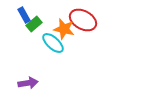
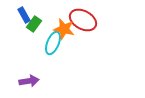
green rectangle: rotated 14 degrees counterclockwise
cyan ellipse: rotated 70 degrees clockwise
purple arrow: moved 1 px right, 2 px up
